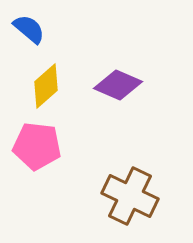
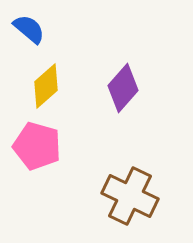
purple diamond: moved 5 px right, 3 px down; rotated 72 degrees counterclockwise
pink pentagon: rotated 9 degrees clockwise
